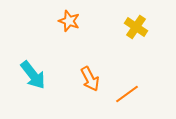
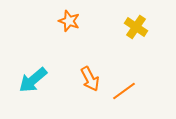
cyan arrow: moved 5 px down; rotated 88 degrees clockwise
orange line: moved 3 px left, 3 px up
